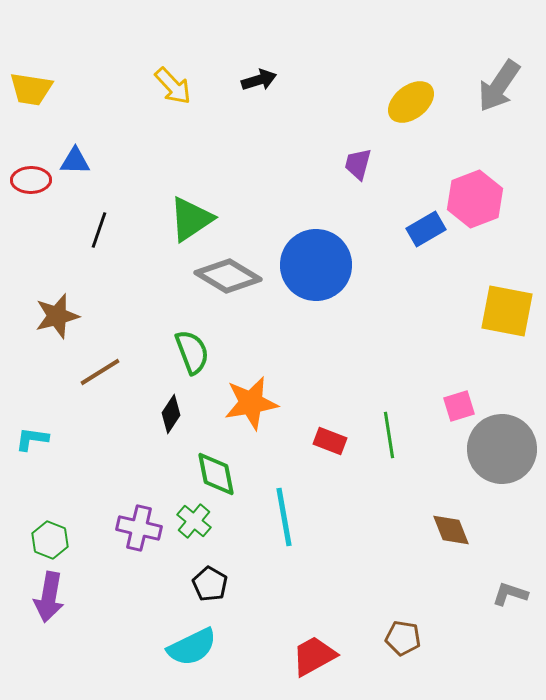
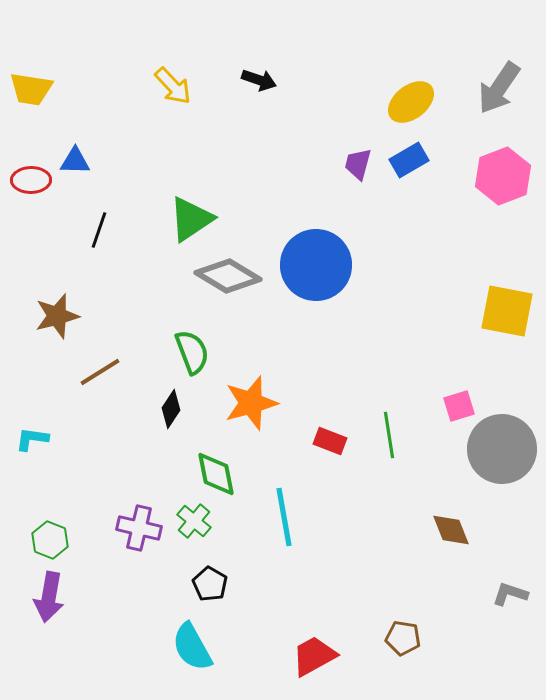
black arrow: rotated 36 degrees clockwise
gray arrow: moved 2 px down
pink hexagon: moved 28 px right, 23 px up
blue rectangle: moved 17 px left, 69 px up
orange star: rotated 6 degrees counterclockwise
black diamond: moved 5 px up
cyan semicircle: rotated 87 degrees clockwise
